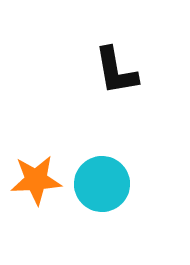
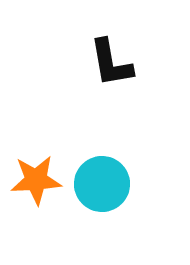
black L-shape: moved 5 px left, 8 px up
